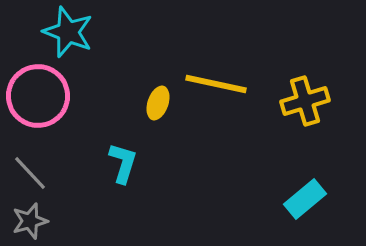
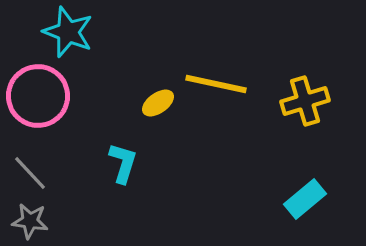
yellow ellipse: rotated 36 degrees clockwise
gray star: rotated 24 degrees clockwise
